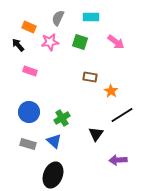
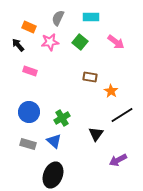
green square: rotated 21 degrees clockwise
purple arrow: rotated 24 degrees counterclockwise
